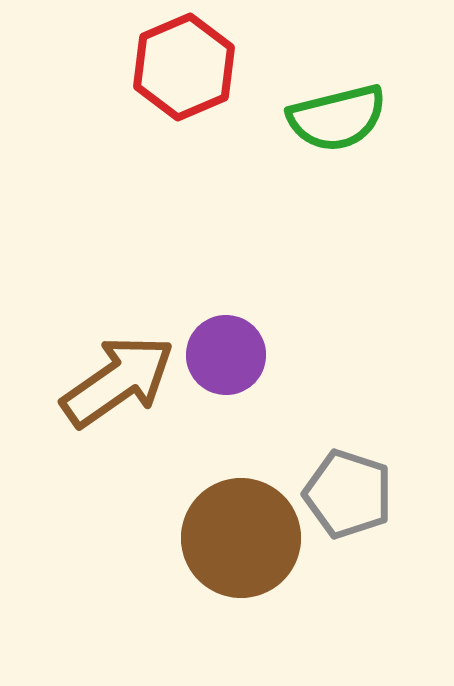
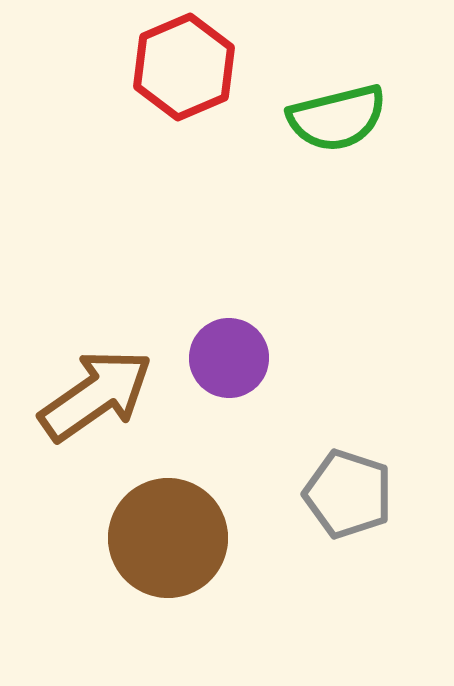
purple circle: moved 3 px right, 3 px down
brown arrow: moved 22 px left, 14 px down
brown circle: moved 73 px left
